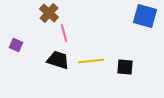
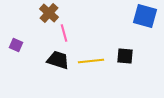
black square: moved 11 px up
